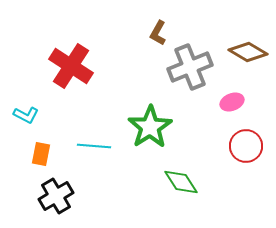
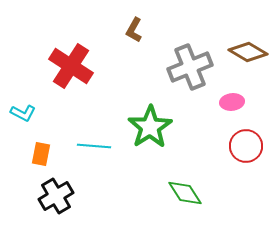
brown L-shape: moved 24 px left, 3 px up
pink ellipse: rotated 15 degrees clockwise
cyan L-shape: moved 3 px left, 2 px up
green diamond: moved 4 px right, 11 px down
